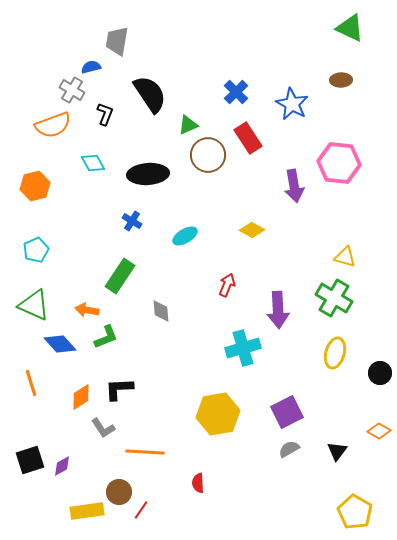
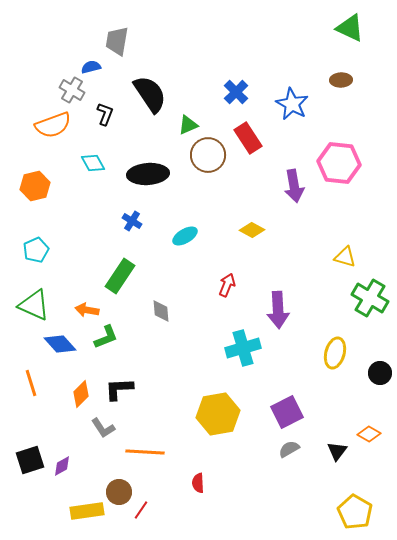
green cross at (334, 298): moved 36 px right
orange diamond at (81, 397): moved 3 px up; rotated 12 degrees counterclockwise
orange diamond at (379, 431): moved 10 px left, 3 px down
